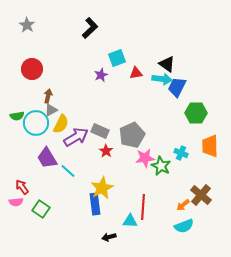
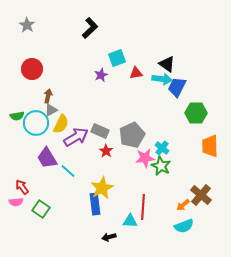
cyan cross: moved 19 px left, 5 px up; rotated 16 degrees clockwise
